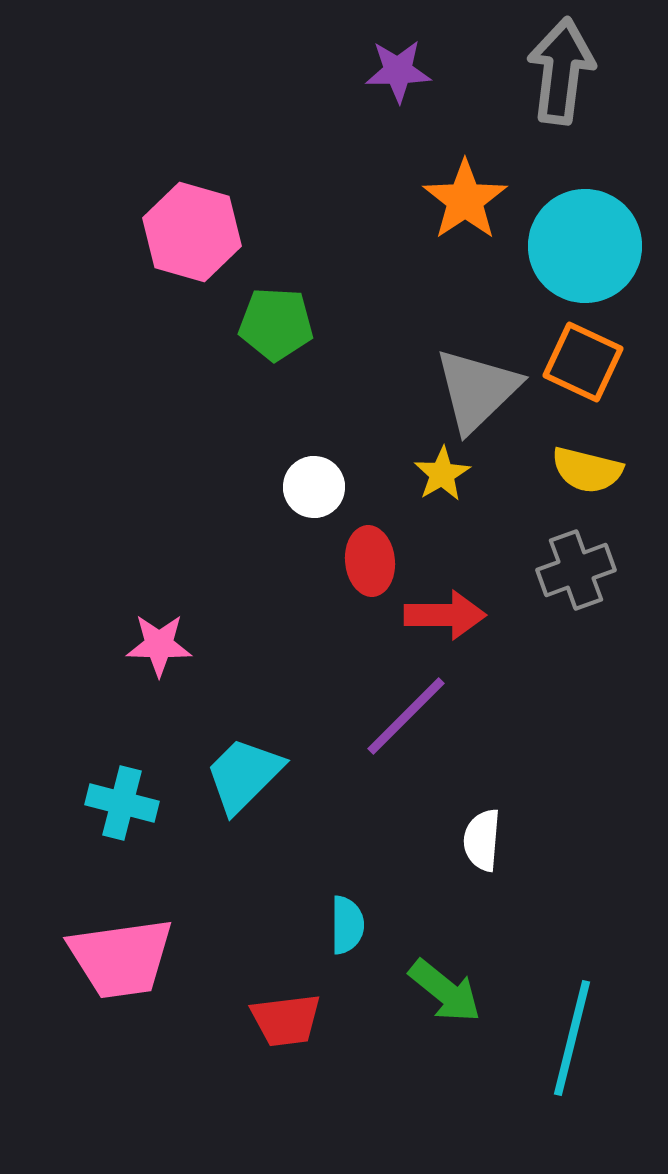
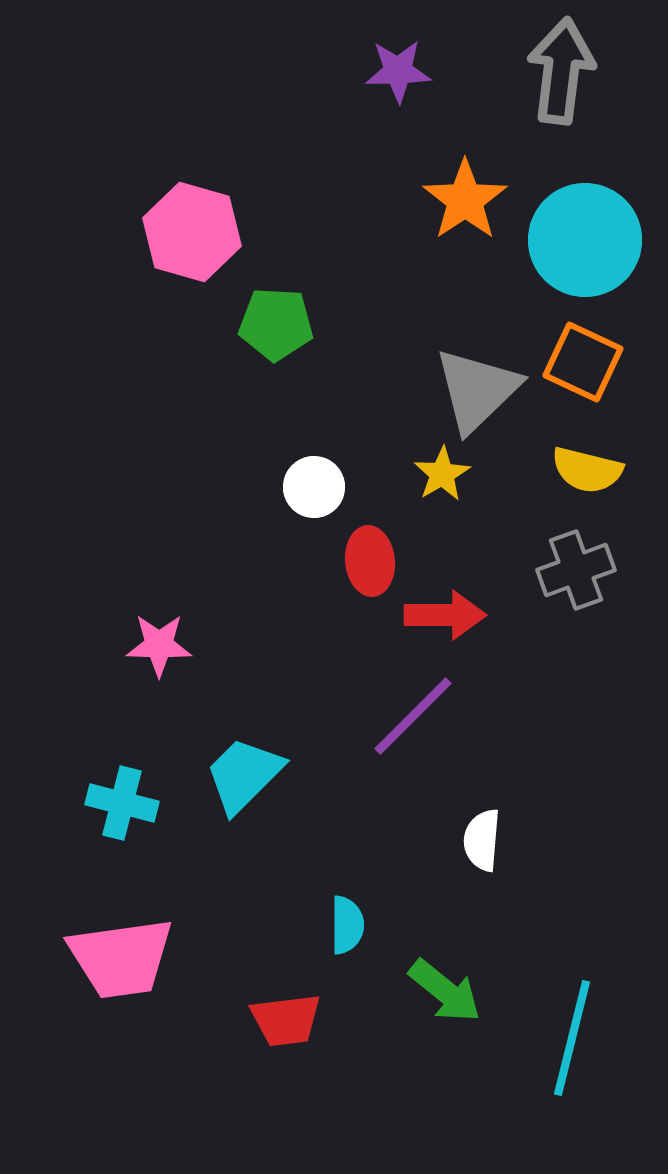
cyan circle: moved 6 px up
purple line: moved 7 px right
